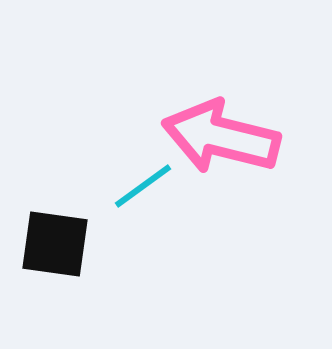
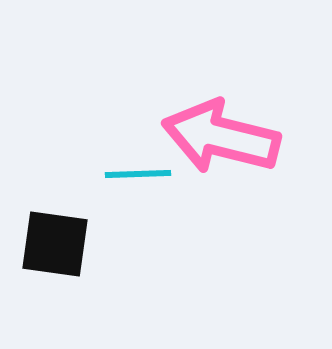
cyan line: moved 5 px left, 12 px up; rotated 34 degrees clockwise
